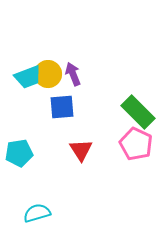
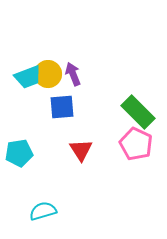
cyan semicircle: moved 6 px right, 2 px up
